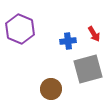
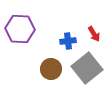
purple hexagon: rotated 20 degrees counterclockwise
gray square: moved 1 px left, 1 px up; rotated 24 degrees counterclockwise
brown circle: moved 20 px up
